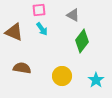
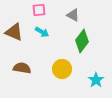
cyan arrow: moved 3 px down; rotated 24 degrees counterclockwise
yellow circle: moved 7 px up
